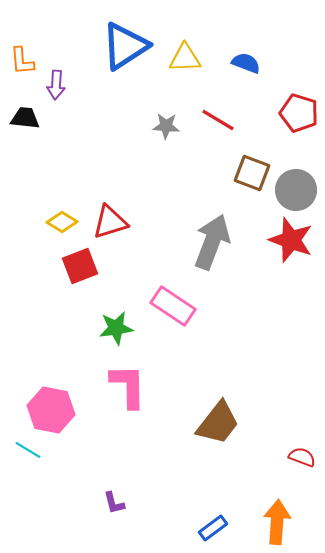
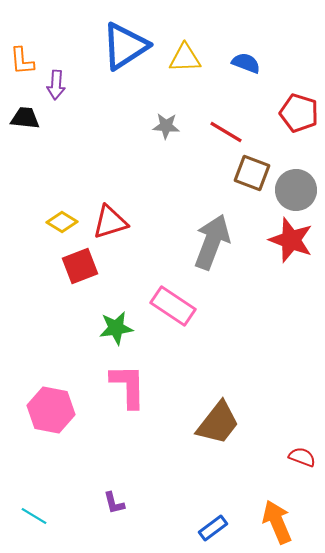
red line: moved 8 px right, 12 px down
cyan line: moved 6 px right, 66 px down
orange arrow: rotated 27 degrees counterclockwise
